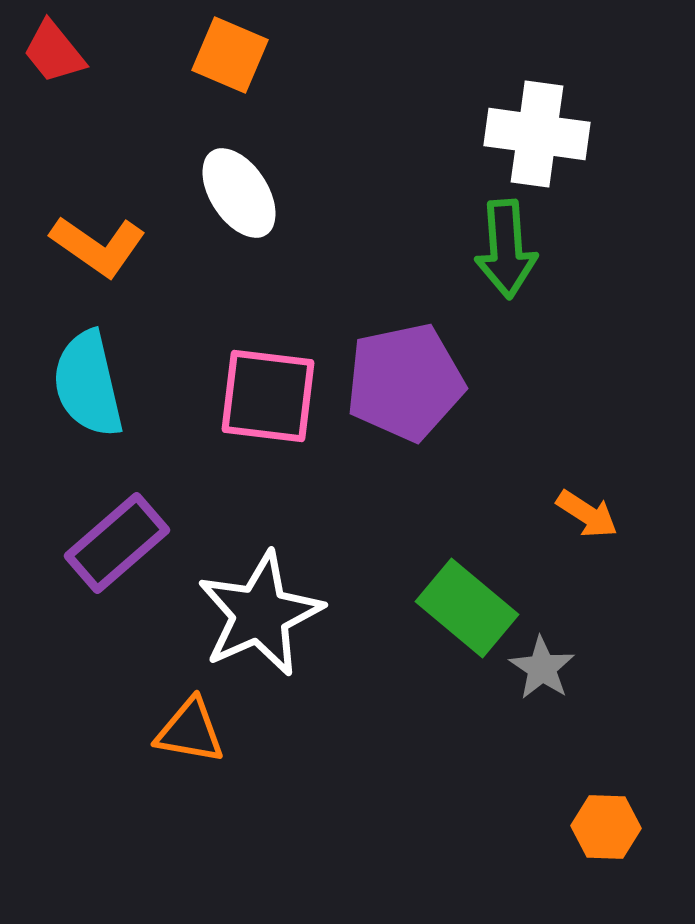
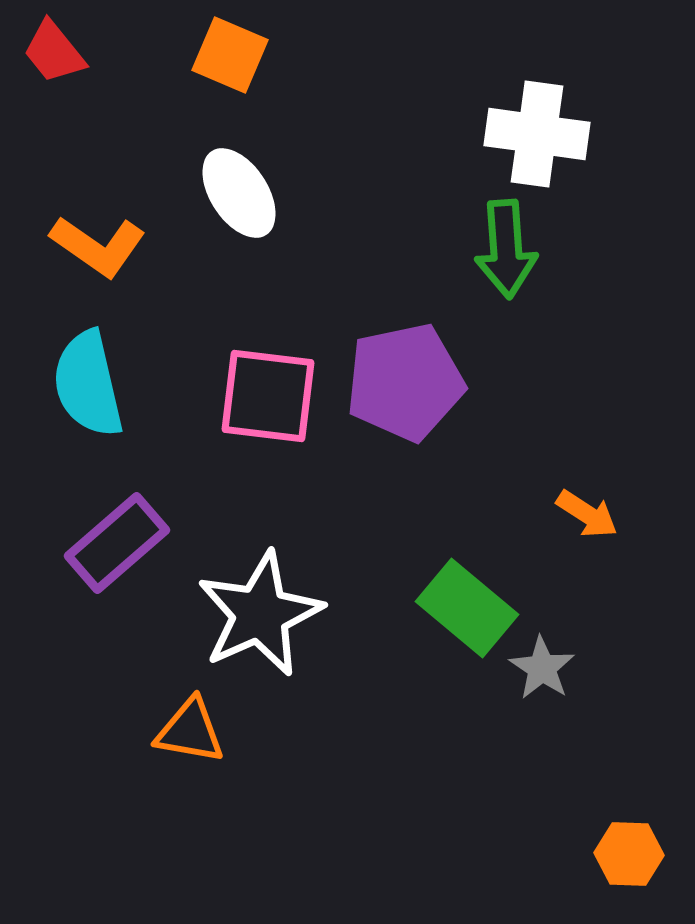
orange hexagon: moved 23 px right, 27 px down
